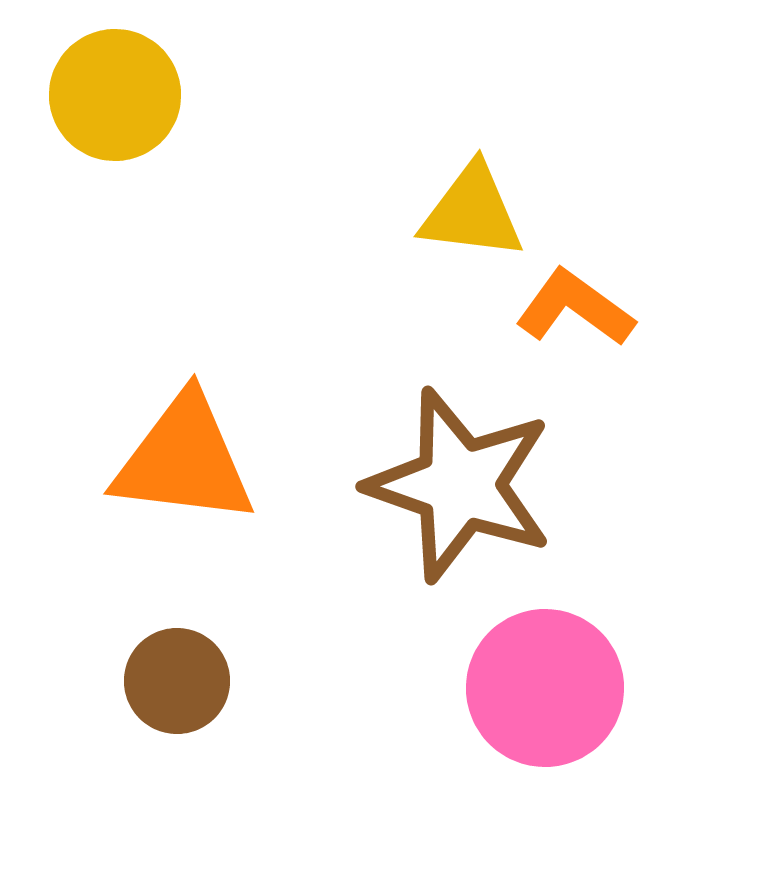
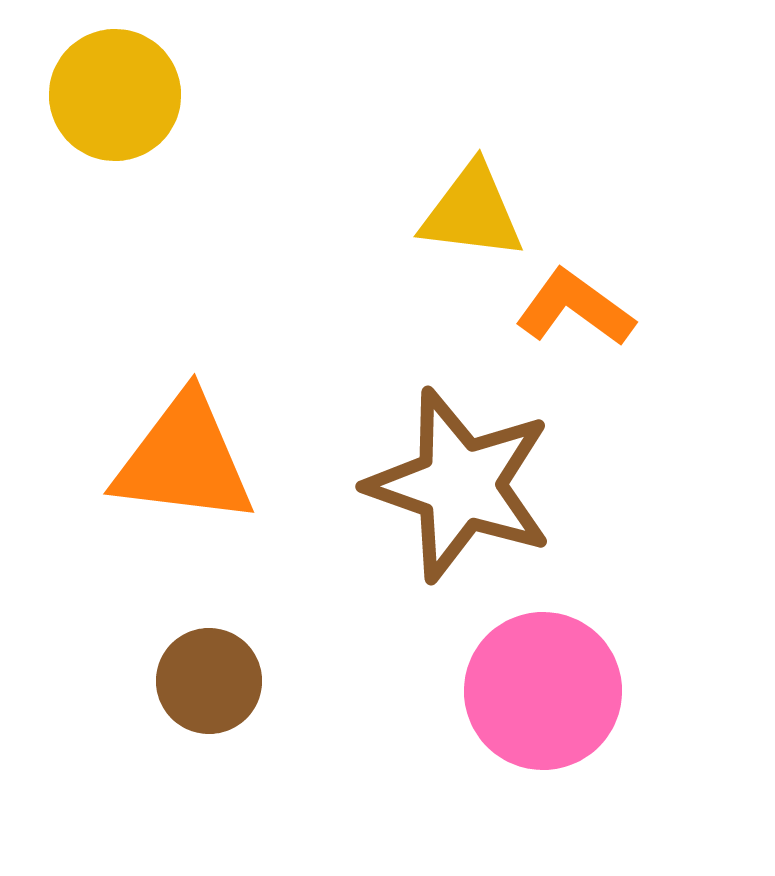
brown circle: moved 32 px right
pink circle: moved 2 px left, 3 px down
